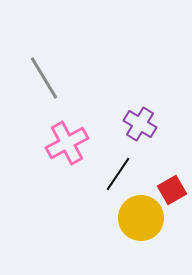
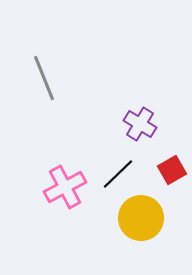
gray line: rotated 9 degrees clockwise
pink cross: moved 2 px left, 44 px down
black line: rotated 12 degrees clockwise
red square: moved 20 px up
